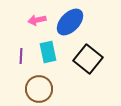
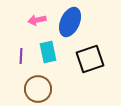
blue ellipse: rotated 20 degrees counterclockwise
black square: moved 2 px right; rotated 32 degrees clockwise
brown circle: moved 1 px left
